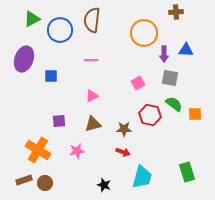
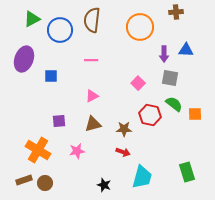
orange circle: moved 4 px left, 6 px up
pink square: rotated 16 degrees counterclockwise
